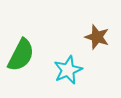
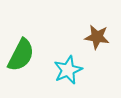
brown star: rotated 10 degrees counterclockwise
